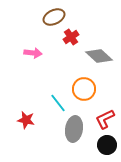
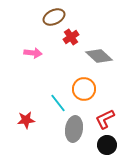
red star: rotated 18 degrees counterclockwise
